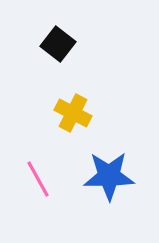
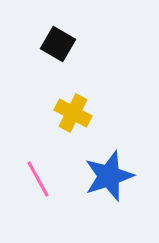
black square: rotated 8 degrees counterclockwise
blue star: rotated 18 degrees counterclockwise
